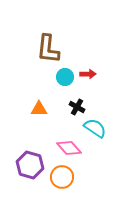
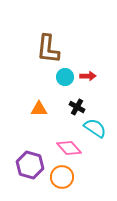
red arrow: moved 2 px down
